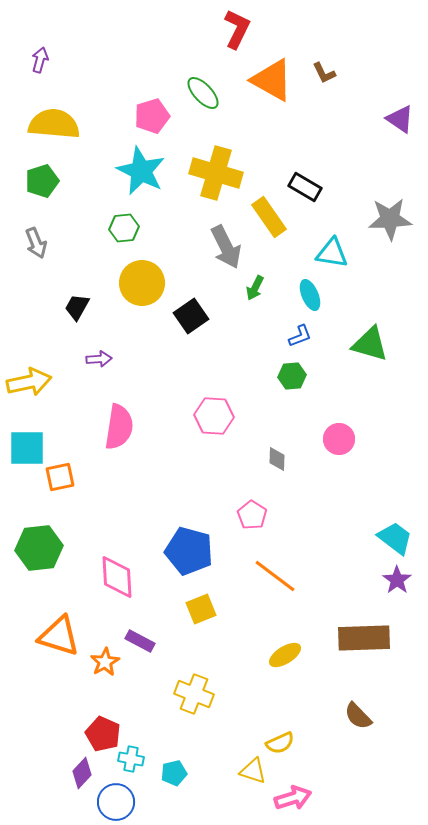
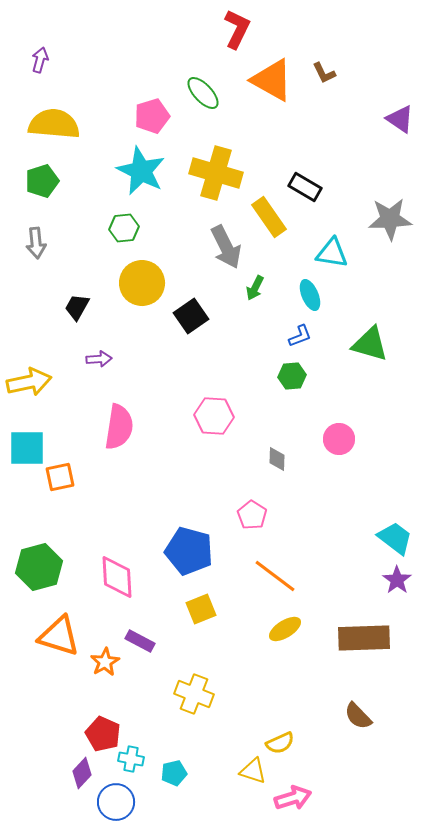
gray arrow at (36, 243): rotated 16 degrees clockwise
green hexagon at (39, 548): moved 19 px down; rotated 9 degrees counterclockwise
yellow ellipse at (285, 655): moved 26 px up
